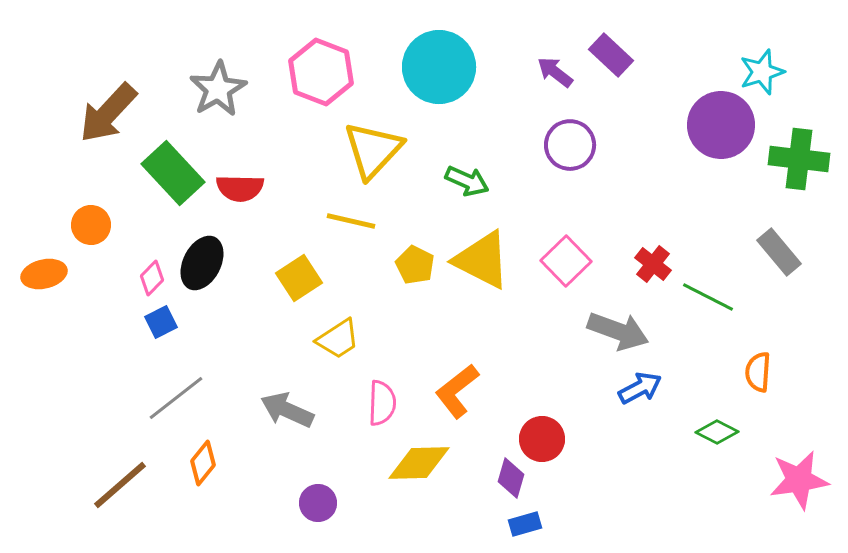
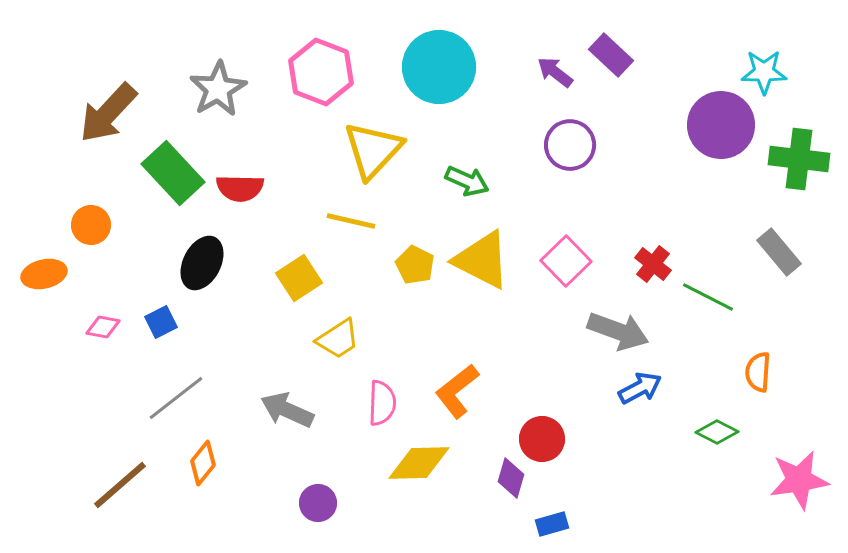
cyan star at (762, 72): moved 2 px right; rotated 18 degrees clockwise
pink diamond at (152, 278): moved 49 px left, 49 px down; rotated 56 degrees clockwise
blue rectangle at (525, 524): moved 27 px right
